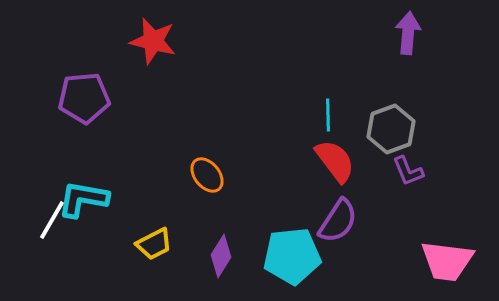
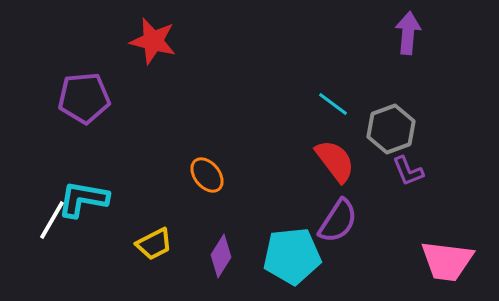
cyan line: moved 5 px right, 11 px up; rotated 52 degrees counterclockwise
